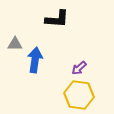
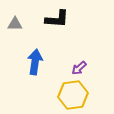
gray triangle: moved 20 px up
blue arrow: moved 2 px down
yellow hexagon: moved 6 px left; rotated 16 degrees counterclockwise
